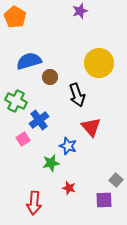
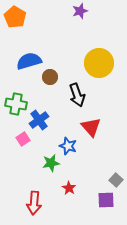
green cross: moved 3 px down; rotated 15 degrees counterclockwise
red star: rotated 16 degrees clockwise
purple square: moved 2 px right
